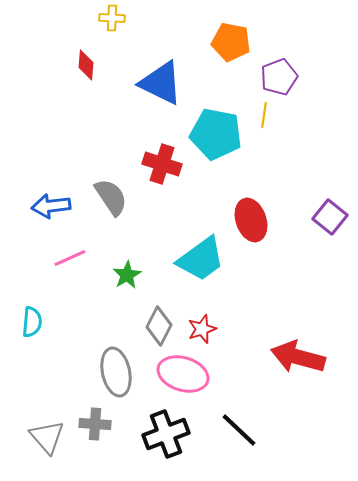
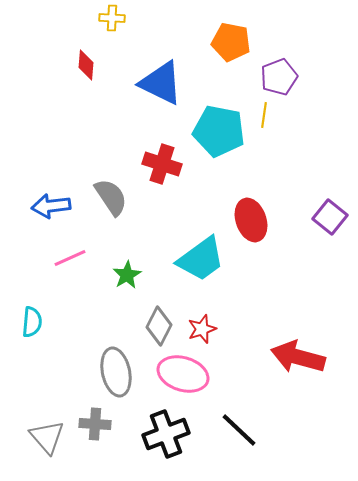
cyan pentagon: moved 3 px right, 3 px up
